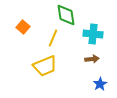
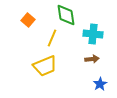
orange square: moved 5 px right, 7 px up
yellow line: moved 1 px left
